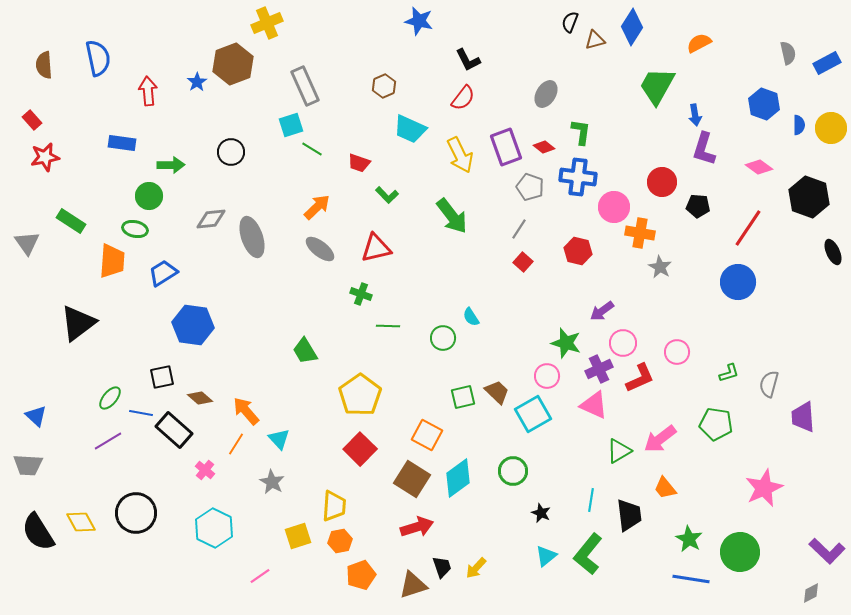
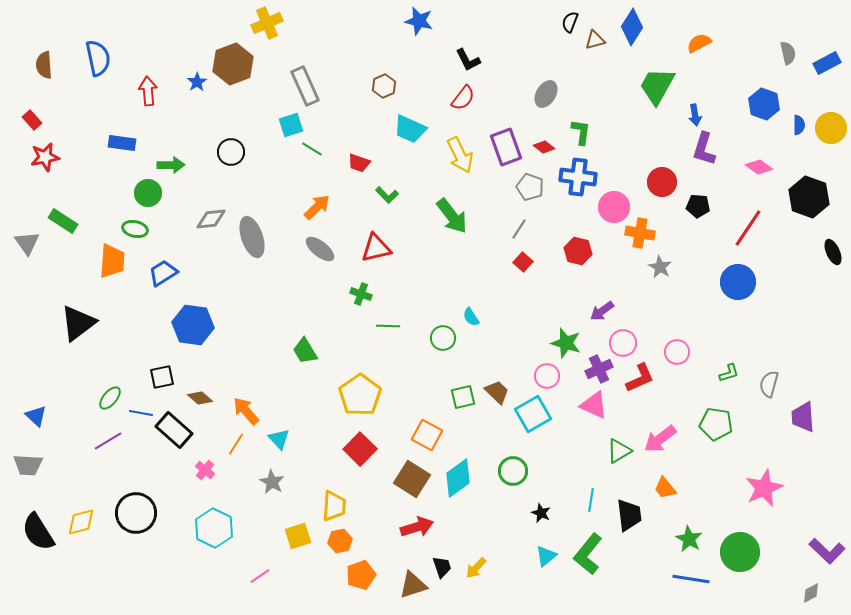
green circle at (149, 196): moved 1 px left, 3 px up
green rectangle at (71, 221): moved 8 px left
yellow diamond at (81, 522): rotated 76 degrees counterclockwise
